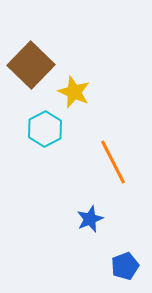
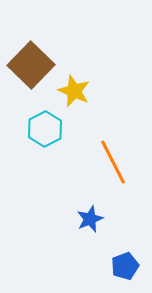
yellow star: moved 1 px up
